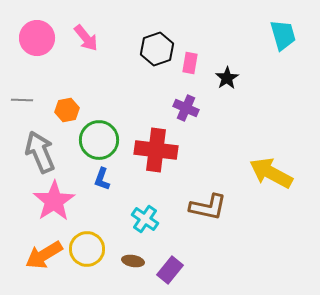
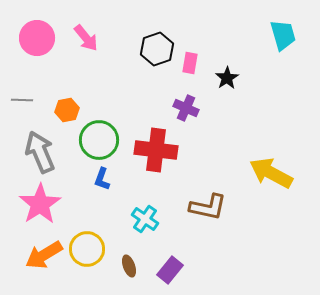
pink star: moved 14 px left, 3 px down
brown ellipse: moved 4 px left, 5 px down; rotated 60 degrees clockwise
